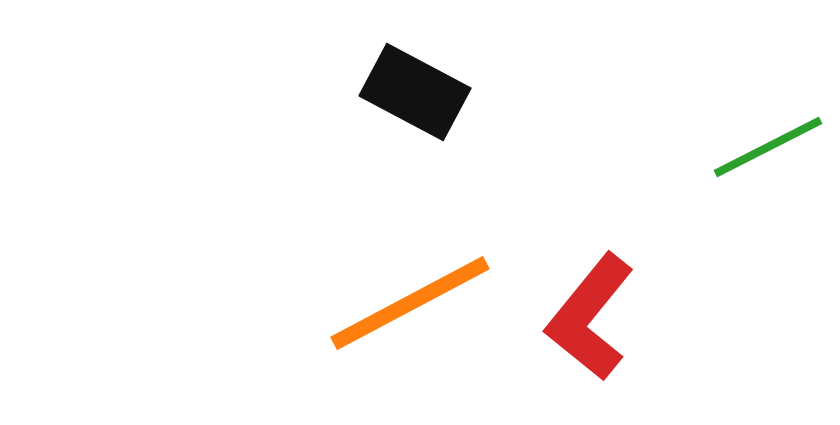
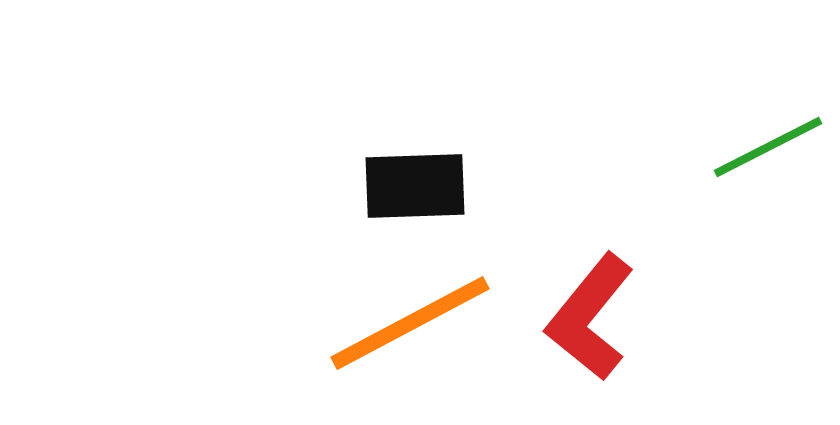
black rectangle: moved 94 px down; rotated 30 degrees counterclockwise
orange line: moved 20 px down
